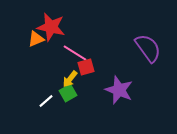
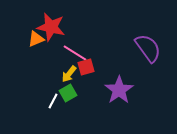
yellow arrow: moved 1 px left, 5 px up
purple star: rotated 16 degrees clockwise
white line: moved 7 px right; rotated 21 degrees counterclockwise
